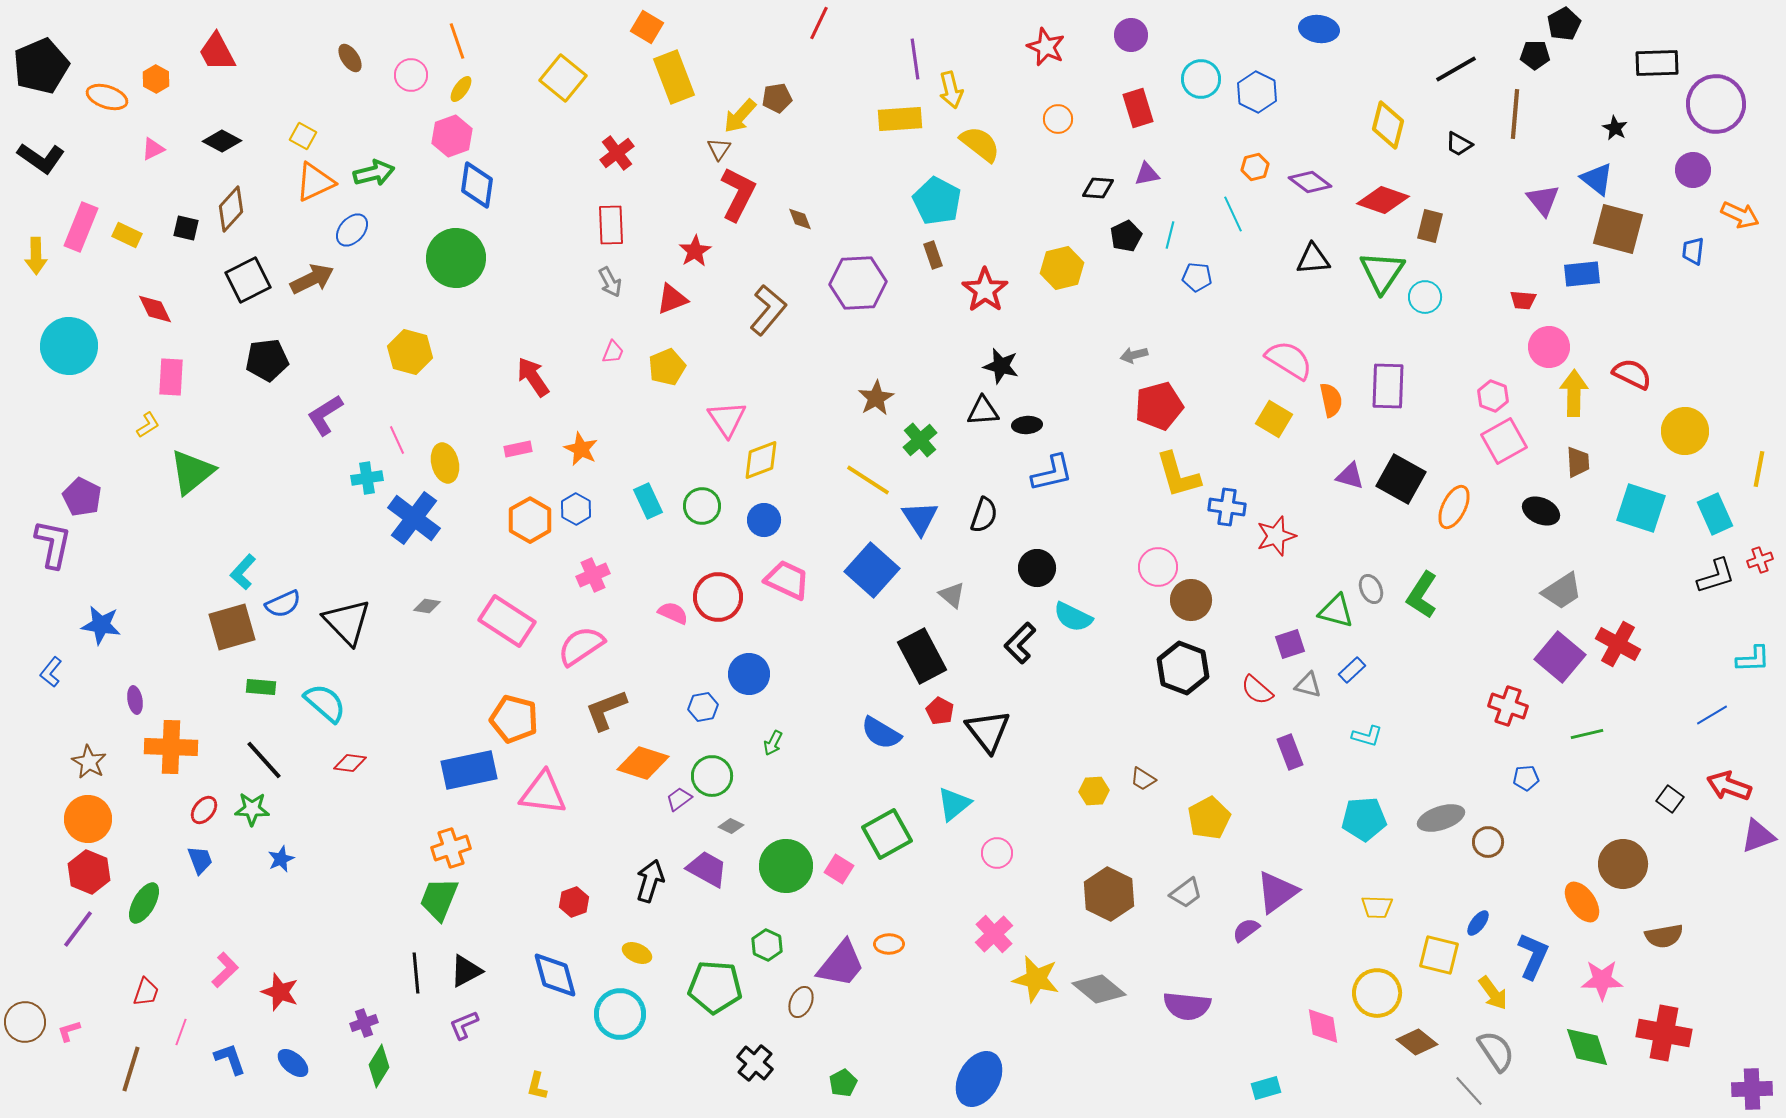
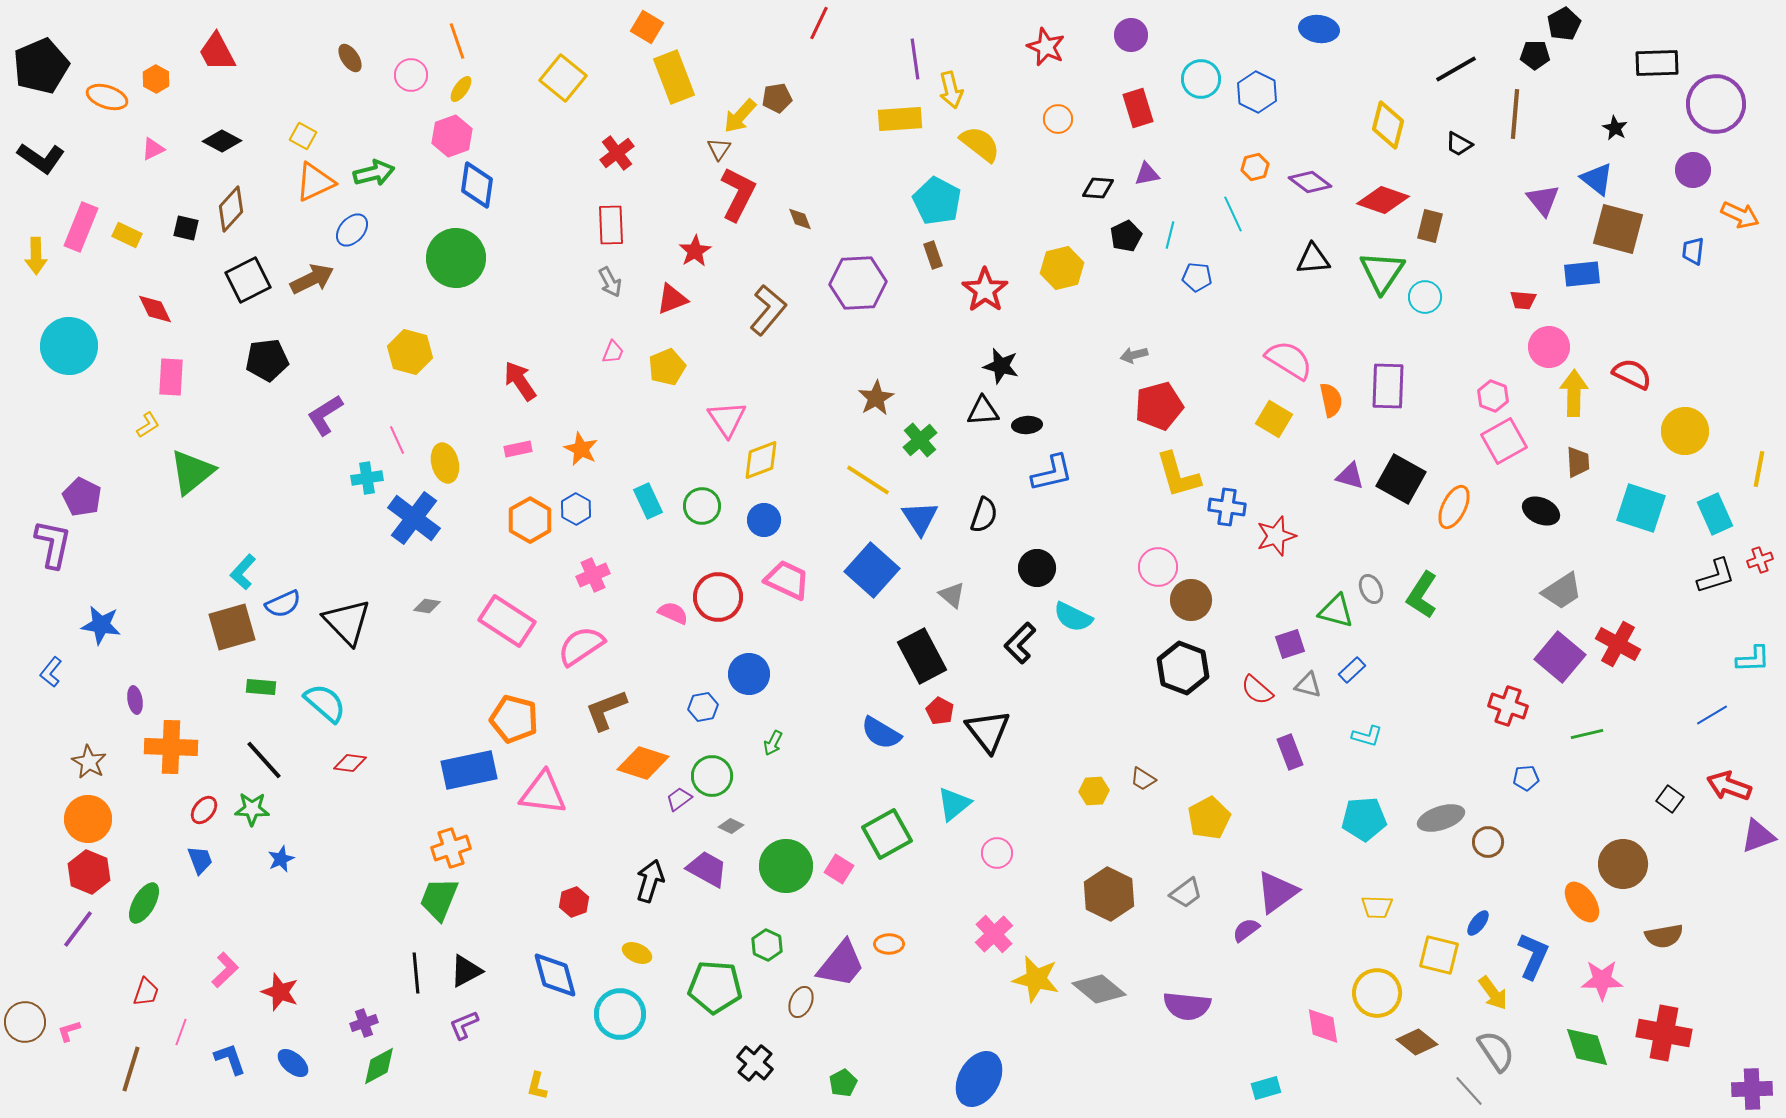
red arrow at (533, 377): moved 13 px left, 4 px down
green diamond at (379, 1066): rotated 30 degrees clockwise
